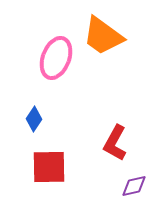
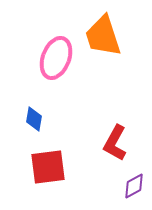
orange trapezoid: rotated 36 degrees clockwise
blue diamond: rotated 25 degrees counterclockwise
red square: moved 1 px left; rotated 6 degrees counterclockwise
purple diamond: rotated 16 degrees counterclockwise
